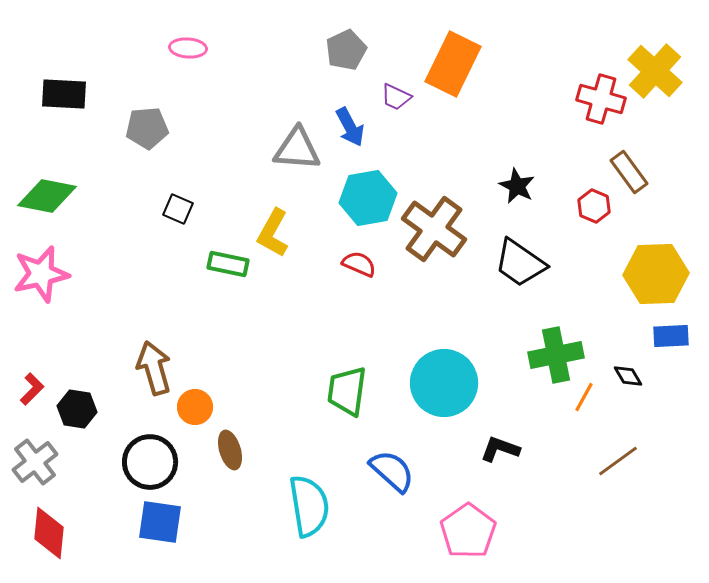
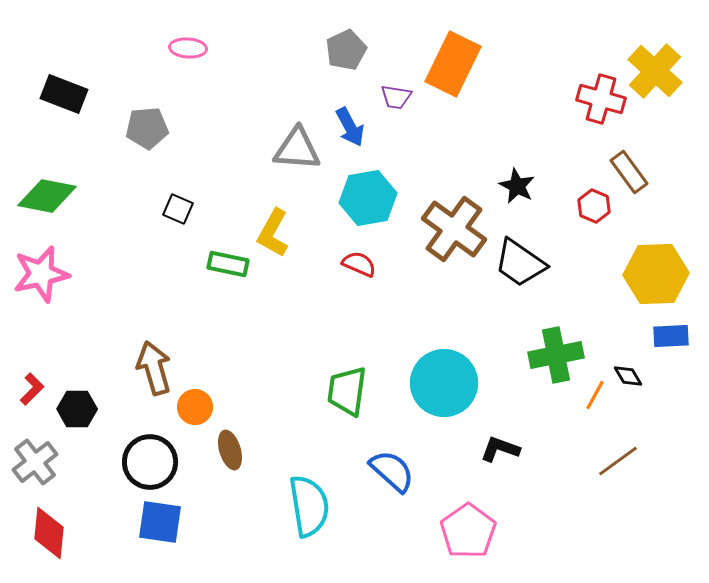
black rectangle at (64, 94): rotated 18 degrees clockwise
purple trapezoid at (396, 97): rotated 16 degrees counterclockwise
brown cross at (434, 229): moved 20 px right
orange line at (584, 397): moved 11 px right, 2 px up
black hexagon at (77, 409): rotated 9 degrees counterclockwise
